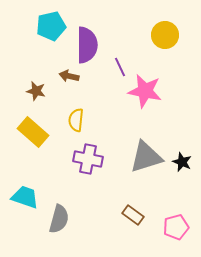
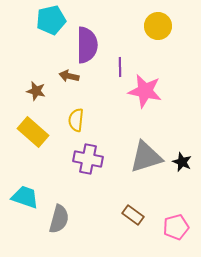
cyan pentagon: moved 6 px up
yellow circle: moved 7 px left, 9 px up
purple line: rotated 24 degrees clockwise
